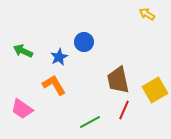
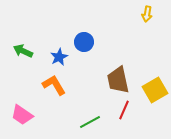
yellow arrow: rotated 112 degrees counterclockwise
pink trapezoid: moved 6 px down
